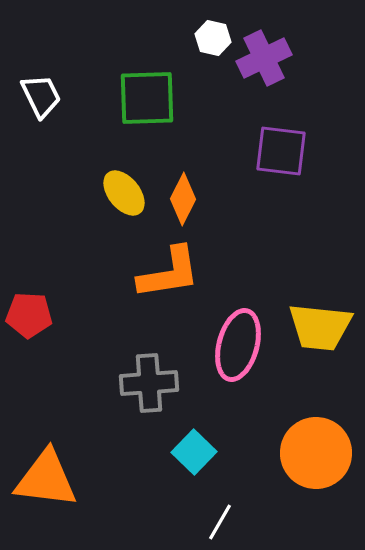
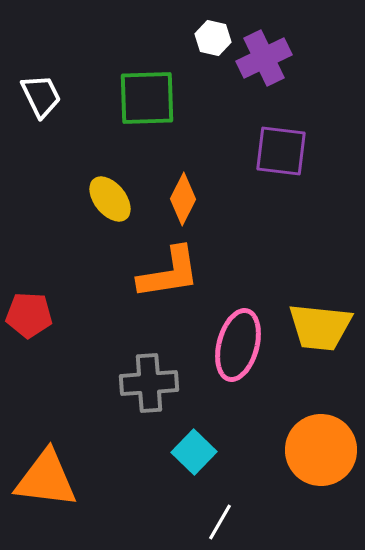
yellow ellipse: moved 14 px left, 6 px down
orange circle: moved 5 px right, 3 px up
